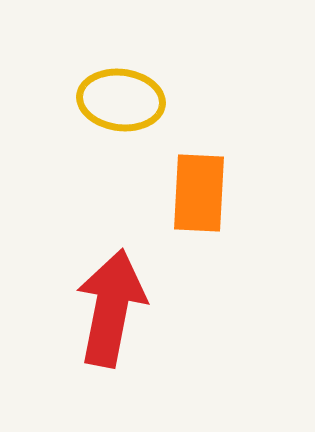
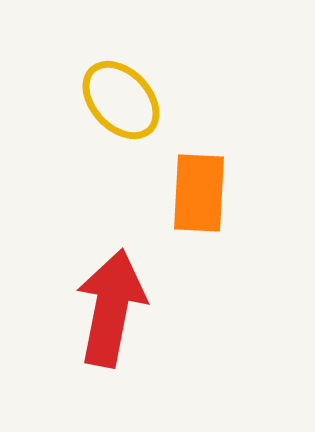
yellow ellipse: rotated 40 degrees clockwise
